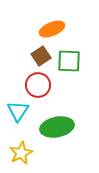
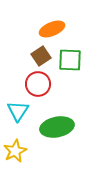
green square: moved 1 px right, 1 px up
red circle: moved 1 px up
yellow star: moved 6 px left, 2 px up
